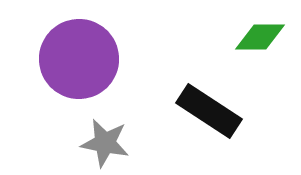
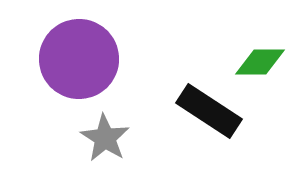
green diamond: moved 25 px down
gray star: moved 5 px up; rotated 21 degrees clockwise
